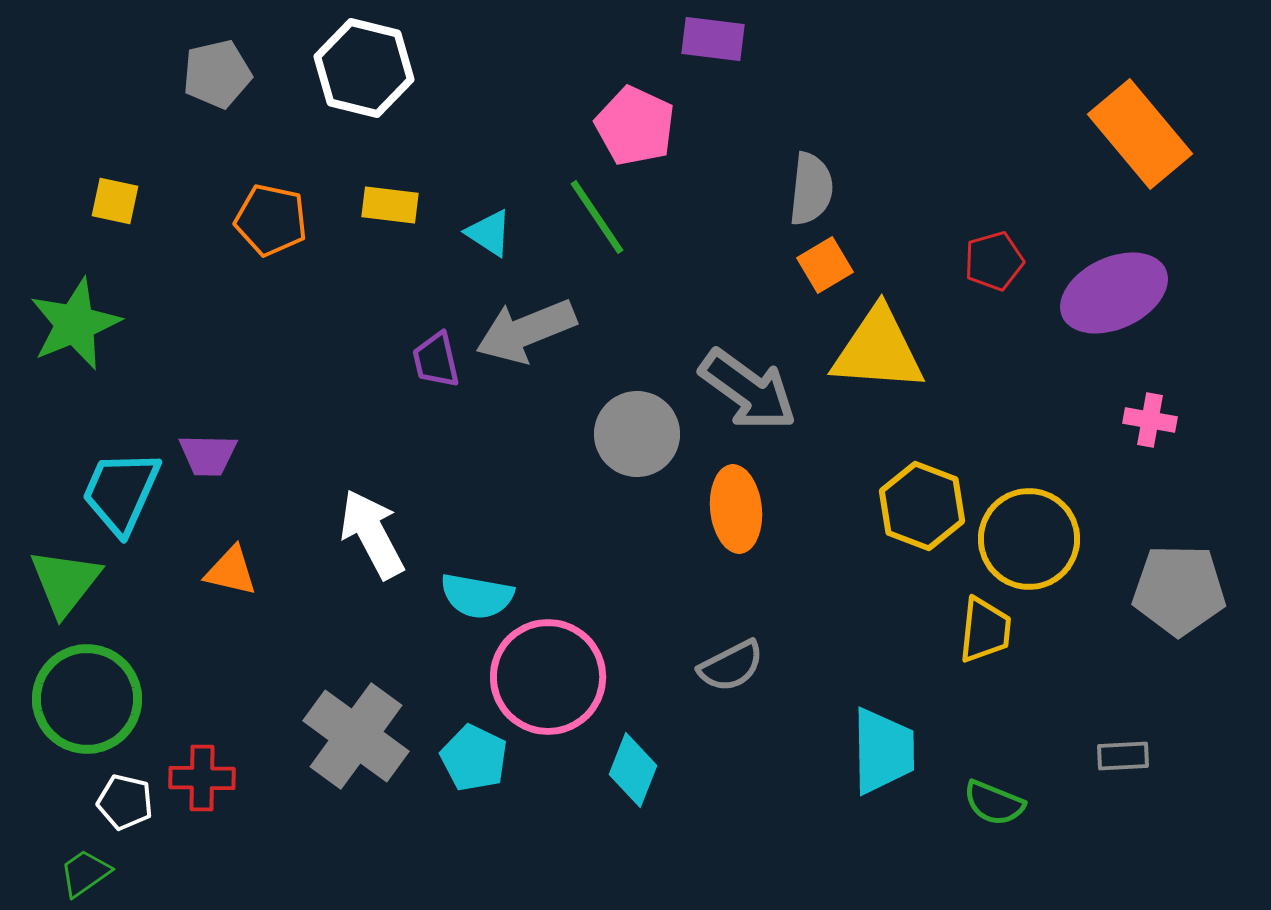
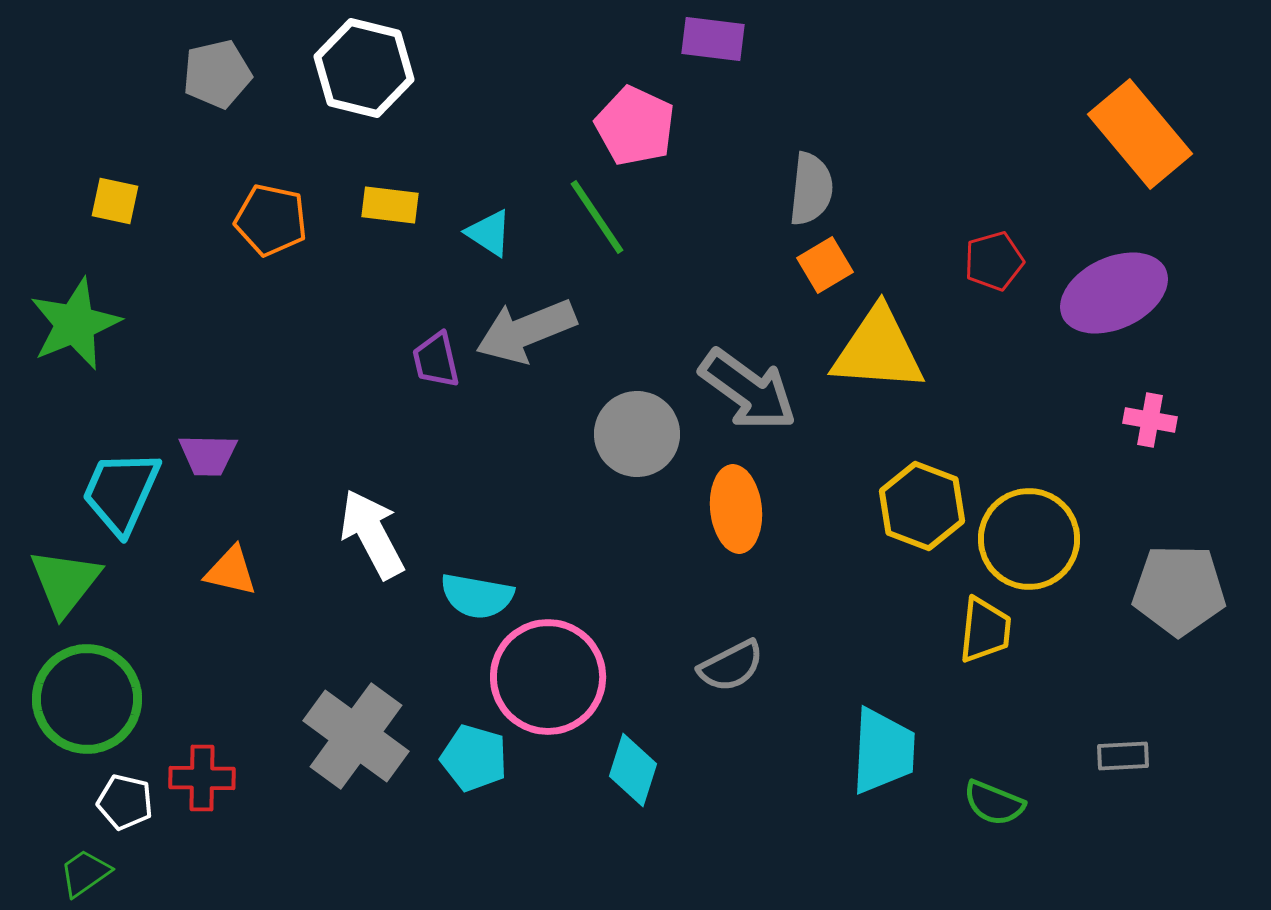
cyan trapezoid at (883, 751): rotated 4 degrees clockwise
cyan pentagon at (474, 758): rotated 10 degrees counterclockwise
cyan diamond at (633, 770): rotated 4 degrees counterclockwise
